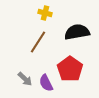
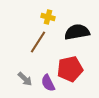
yellow cross: moved 3 px right, 4 px down
red pentagon: rotated 25 degrees clockwise
purple semicircle: moved 2 px right
